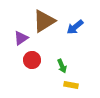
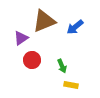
brown triangle: rotated 10 degrees clockwise
